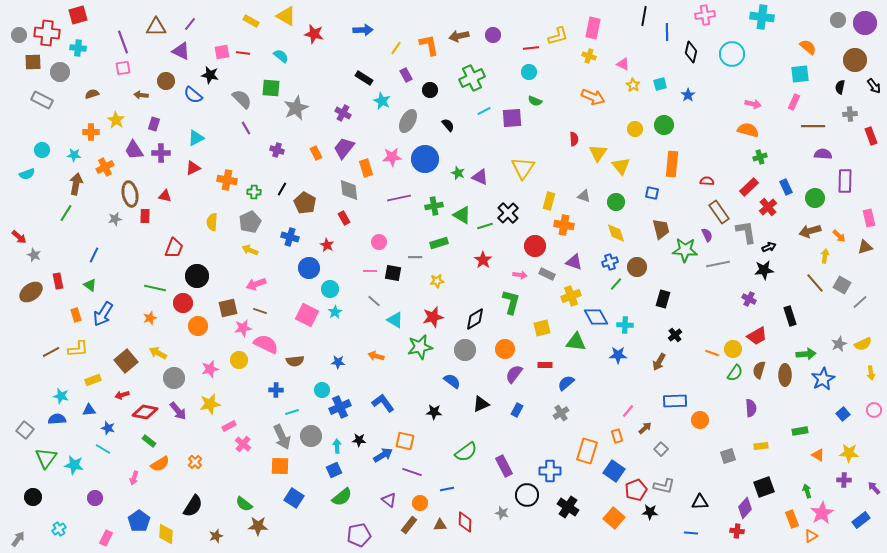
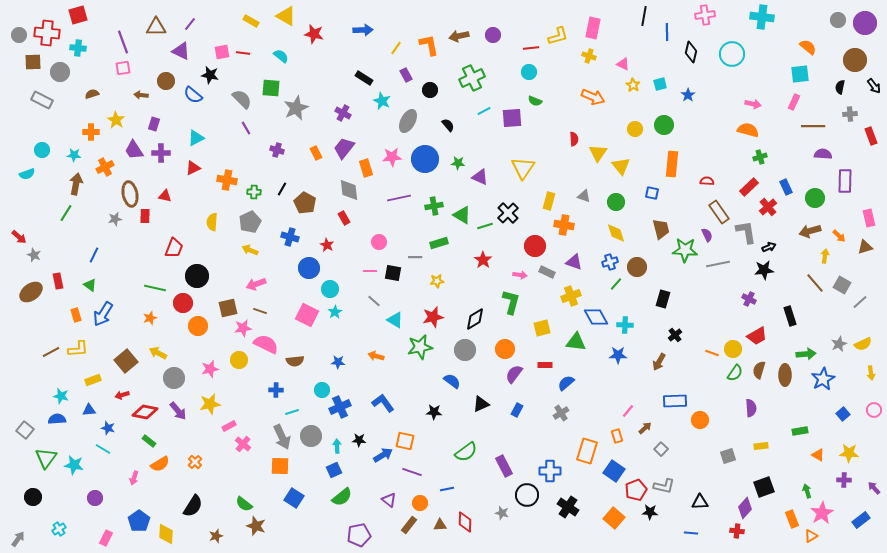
green star at (458, 173): moved 10 px up; rotated 16 degrees counterclockwise
gray rectangle at (547, 274): moved 2 px up
brown star at (258, 526): moved 2 px left; rotated 18 degrees clockwise
